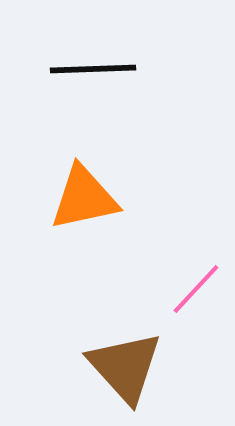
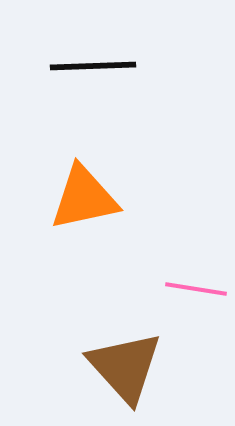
black line: moved 3 px up
pink line: rotated 56 degrees clockwise
